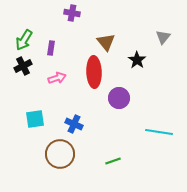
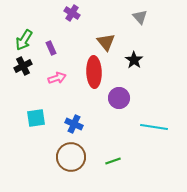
purple cross: rotated 21 degrees clockwise
gray triangle: moved 23 px left, 20 px up; rotated 21 degrees counterclockwise
purple rectangle: rotated 32 degrees counterclockwise
black star: moved 3 px left
cyan square: moved 1 px right, 1 px up
cyan line: moved 5 px left, 5 px up
brown circle: moved 11 px right, 3 px down
